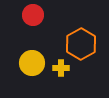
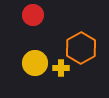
orange hexagon: moved 4 px down
yellow circle: moved 3 px right
